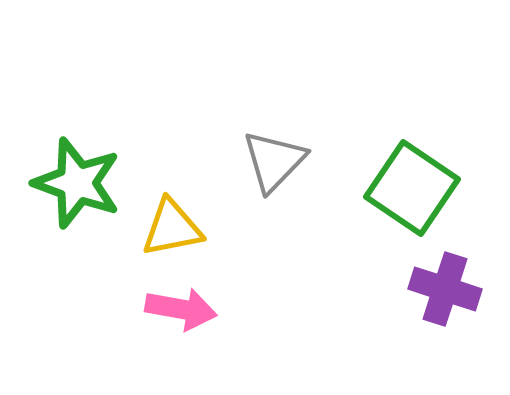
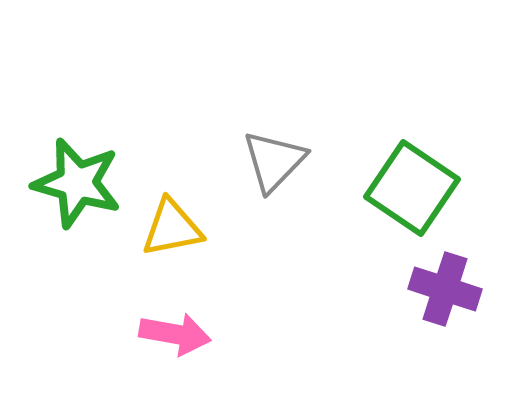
green star: rotated 4 degrees counterclockwise
pink arrow: moved 6 px left, 25 px down
